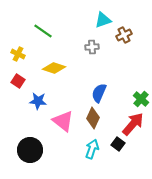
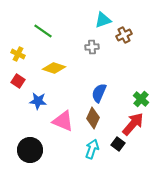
pink triangle: rotated 15 degrees counterclockwise
